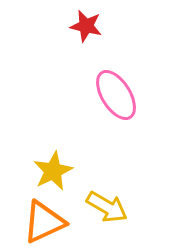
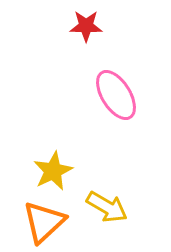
red star: rotated 12 degrees counterclockwise
orange triangle: rotated 18 degrees counterclockwise
